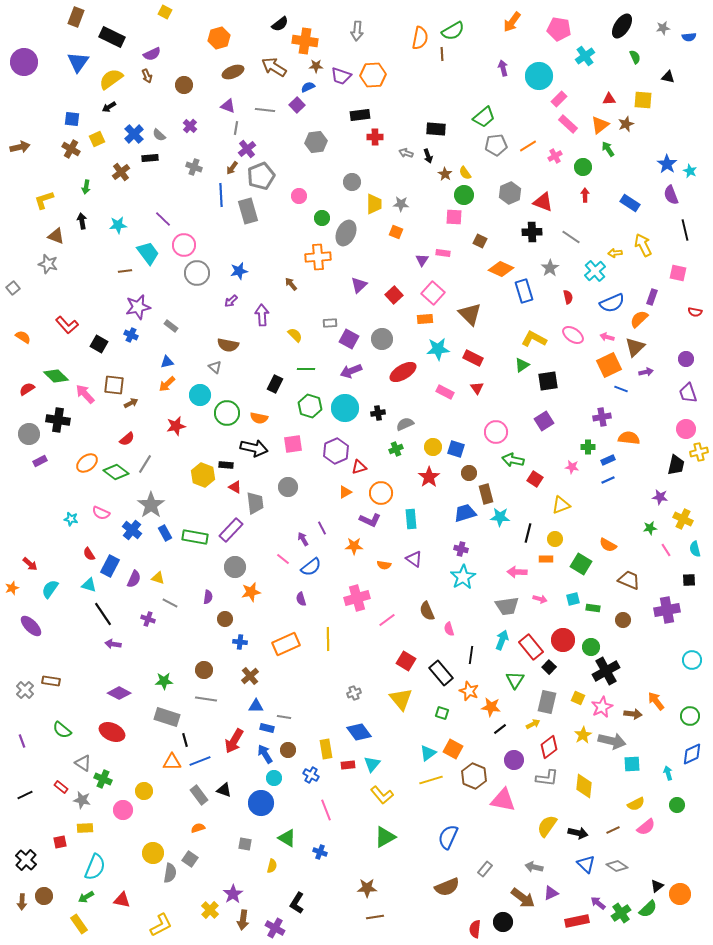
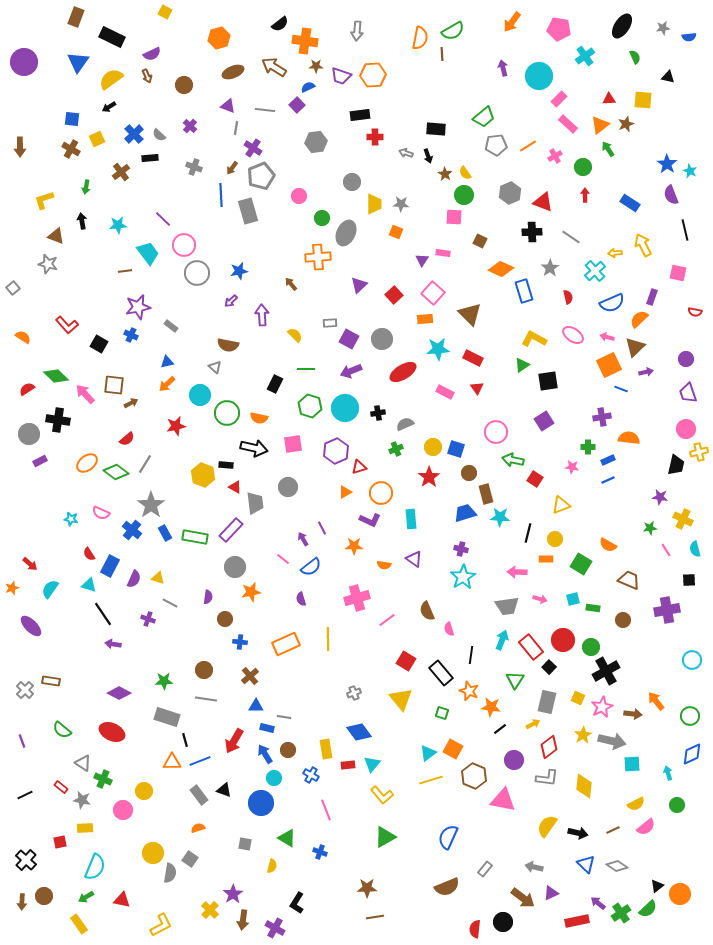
brown arrow at (20, 147): rotated 102 degrees clockwise
purple cross at (247, 149): moved 6 px right, 1 px up; rotated 18 degrees counterclockwise
